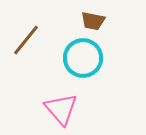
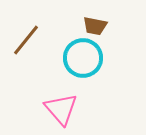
brown trapezoid: moved 2 px right, 5 px down
